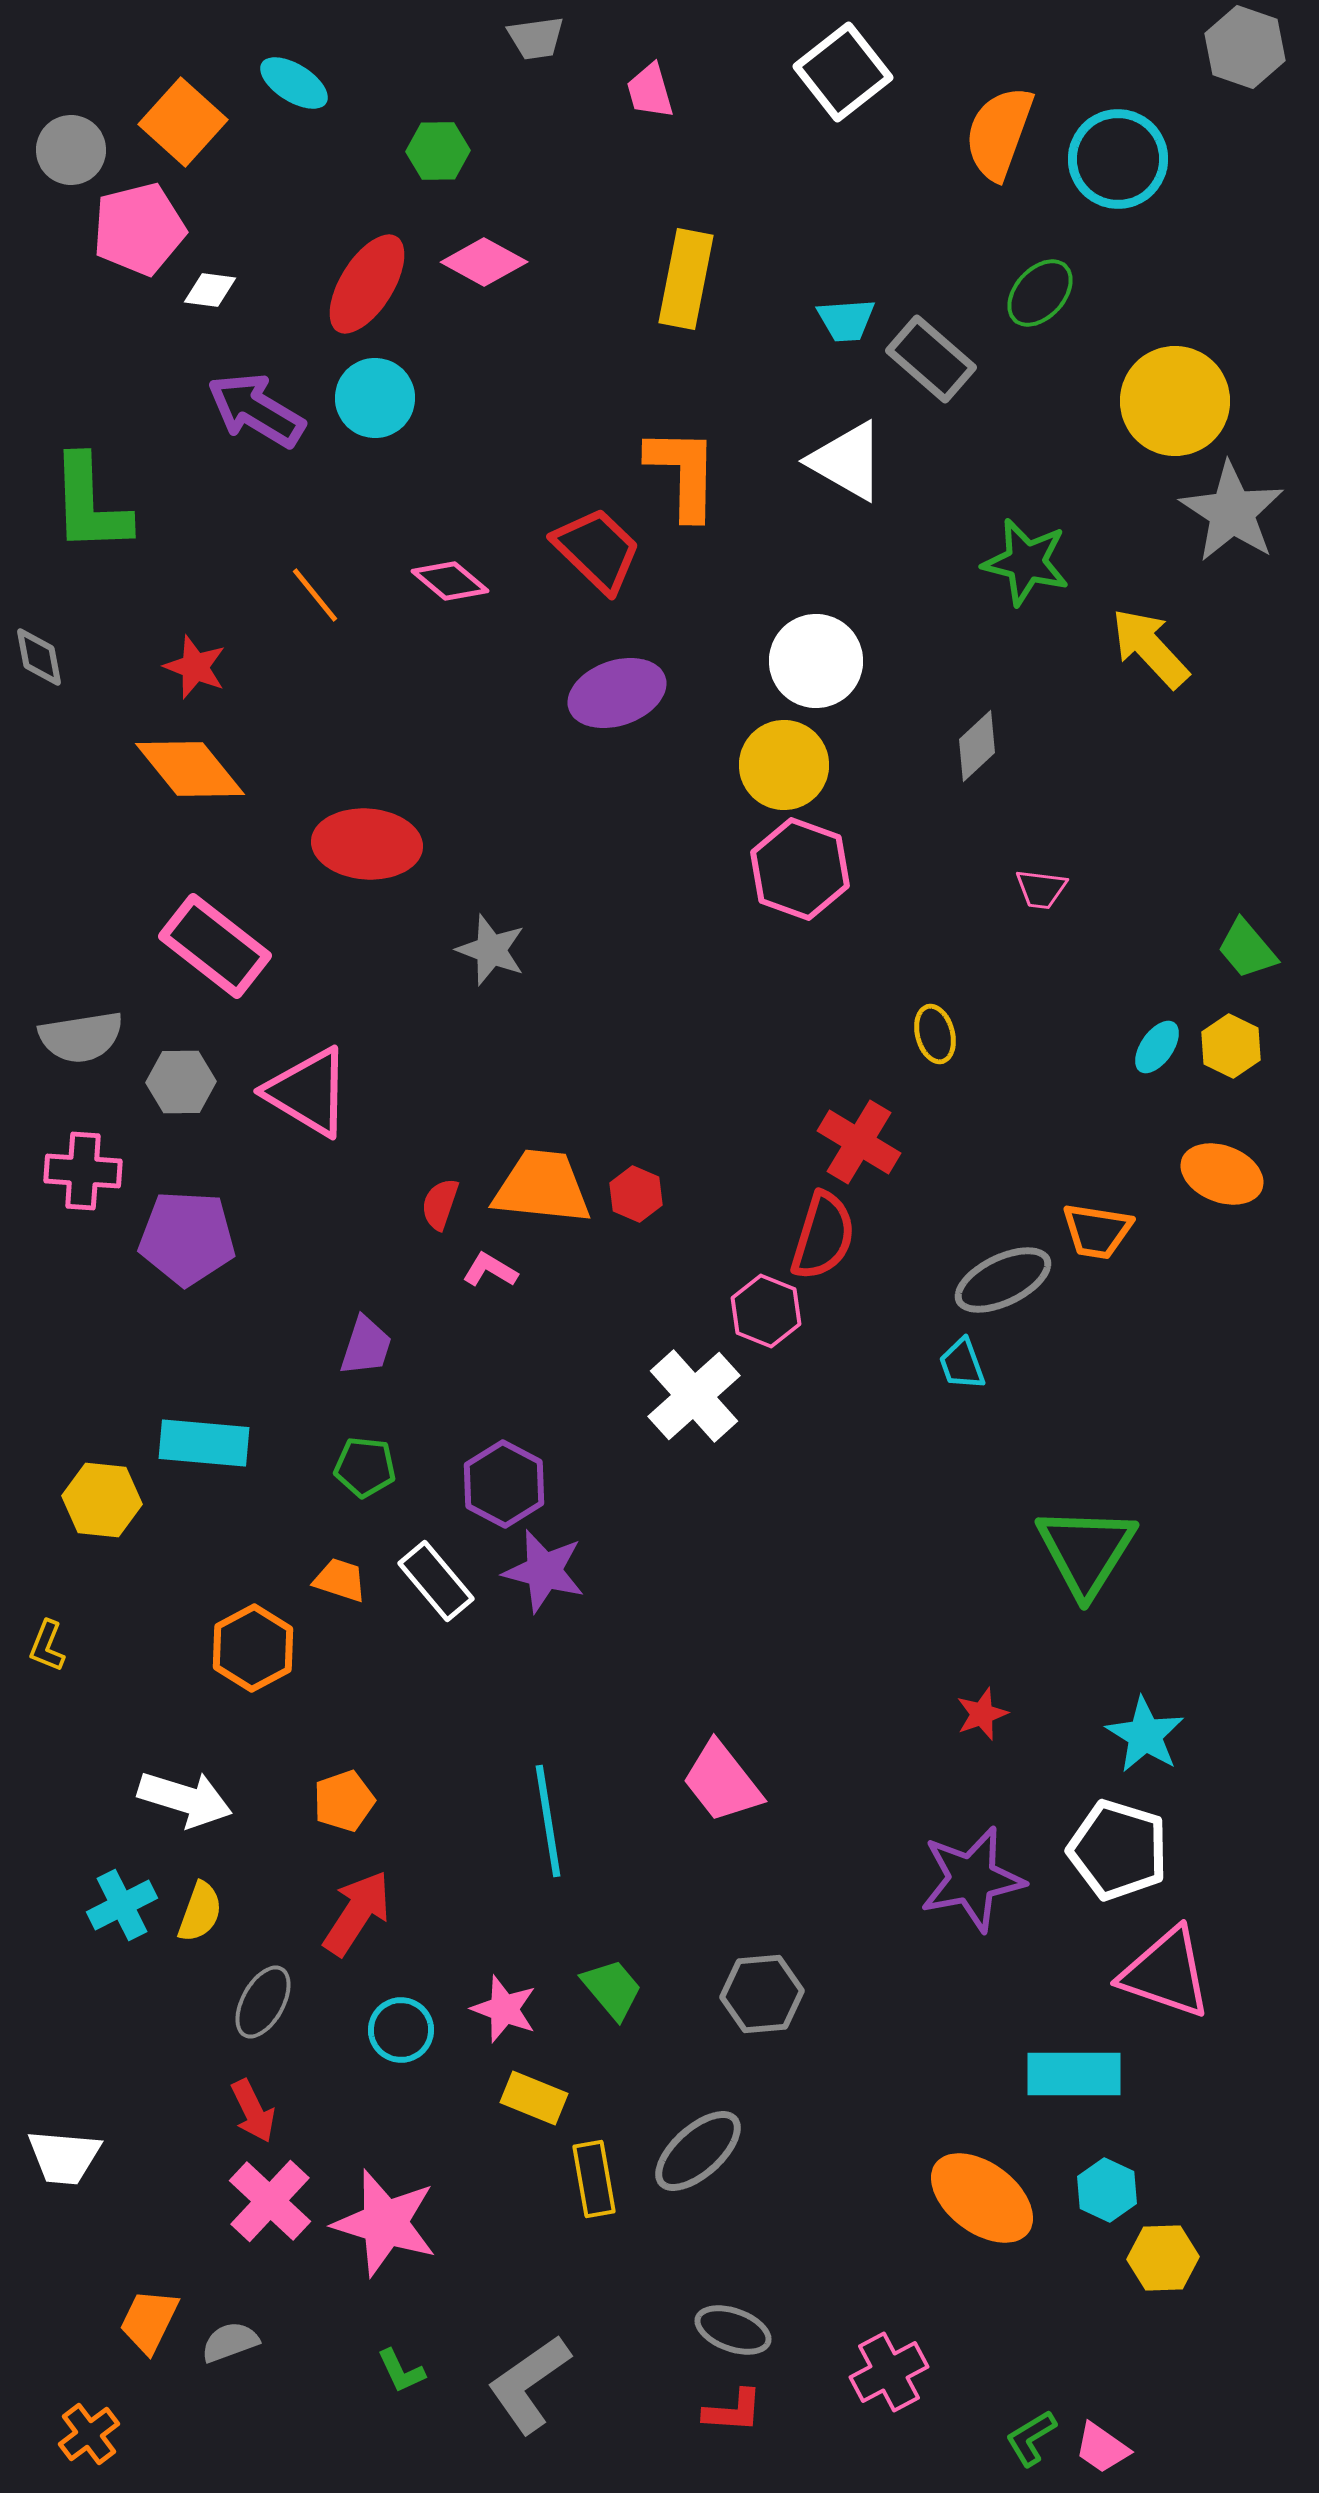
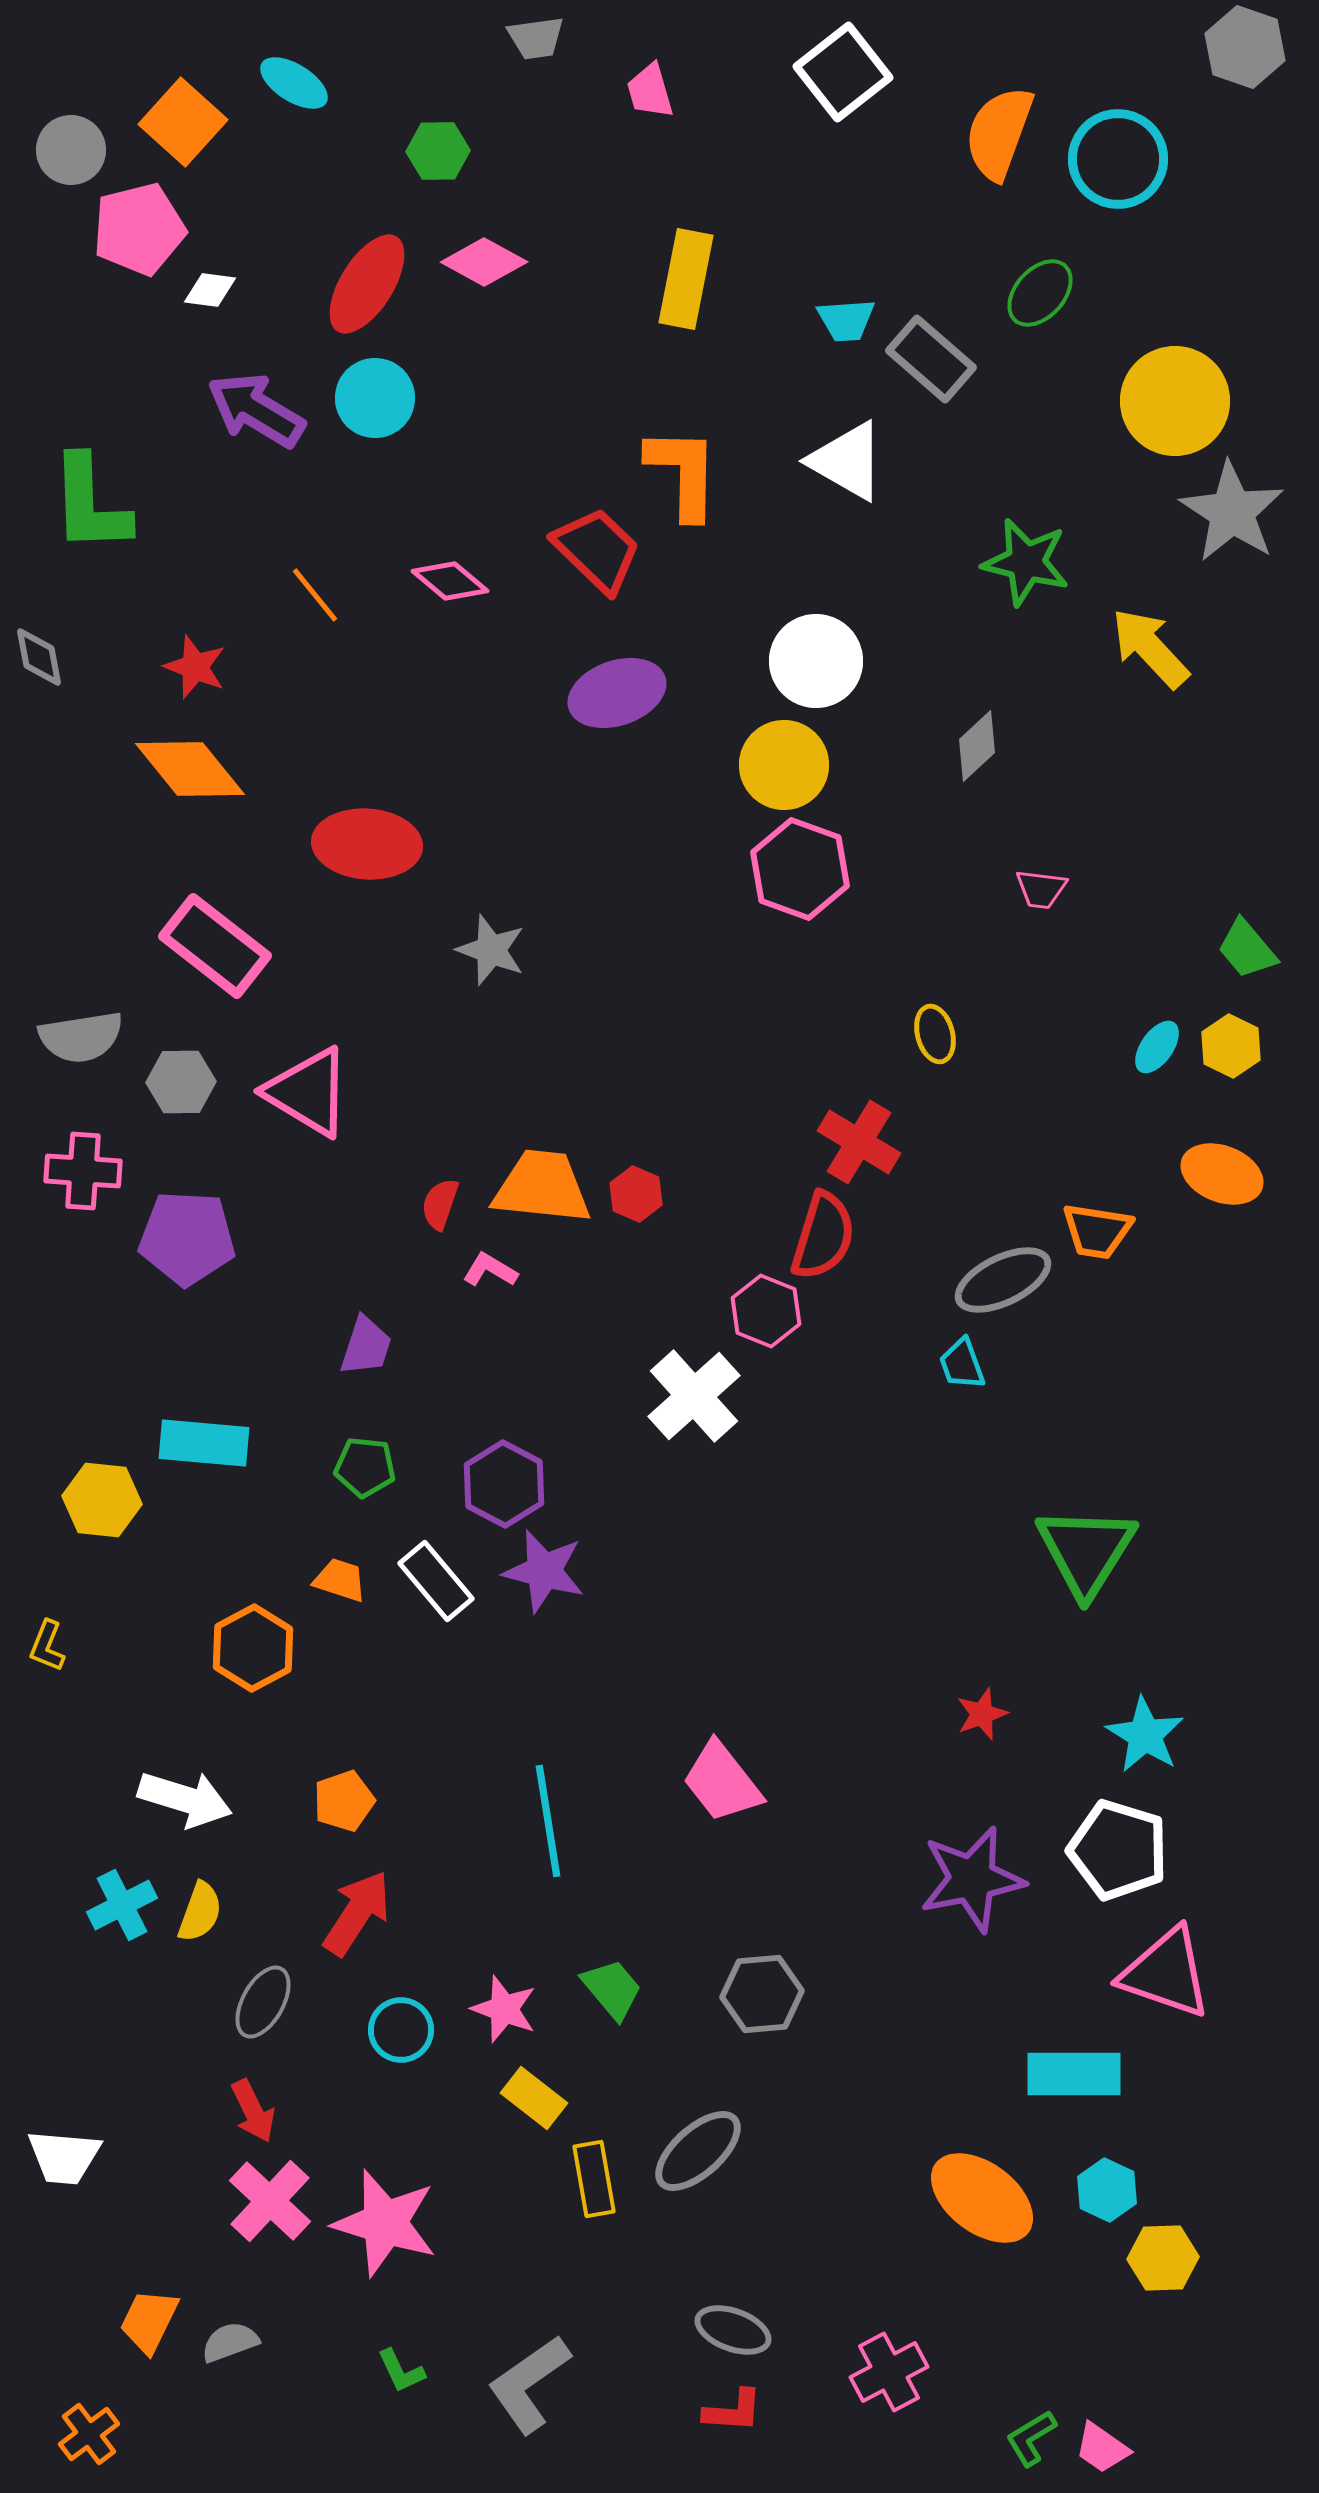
yellow rectangle at (534, 2098): rotated 16 degrees clockwise
